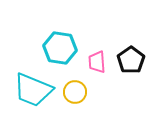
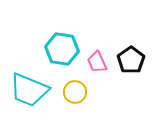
cyan hexagon: moved 2 px right, 1 px down
pink trapezoid: rotated 20 degrees counterclockwise
cyan trapezoid: moved 4 px left
